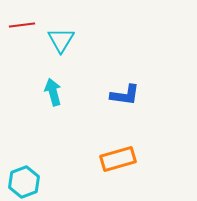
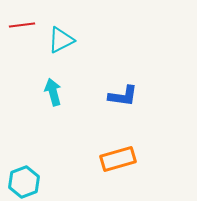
cyan triangle: rotated 32 degrees clockwise
blue L-shape: moved 2 px left, 1 px down
